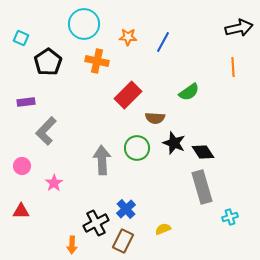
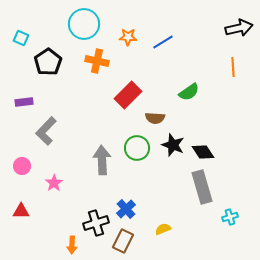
blue line: rotated 30 degrees clockwise
purple rectangle: moved 2 px left
black star: moved 1 px left, 2 px down
black cross: rotated 10 degrees clockwise
